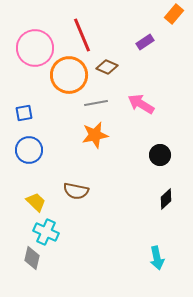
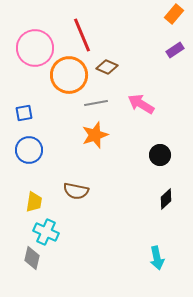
purple rectangle: moved 30 px right, 8 px down
orange star: rotated 8 degrees counterclockwise
yellow trapezoid: moved 2 px left; rotated 55 degrees clockwise
